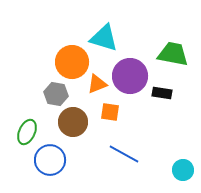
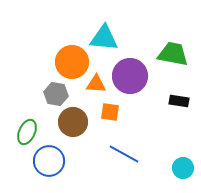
cyan triangle: rotated 12 degrees counterclockwise
orange triangle: moved 1 px left; rotated 25 degrees clockwise
black rectangle: moved 17 px right, 8 px down
blue circle: moved 1 px left, 1 px down
cyan circle: moved 2 px up
